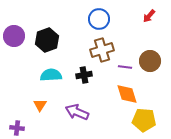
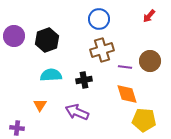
black cross: moved 5 px down
